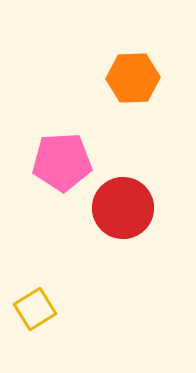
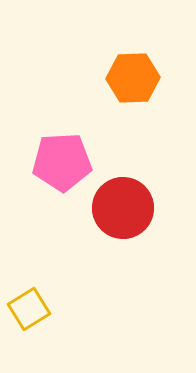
yellow square: moved 6 px left
